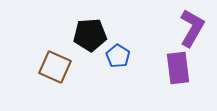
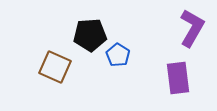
blue pentagon: moved 1 px up
purple rectangle: moved 10 px down
